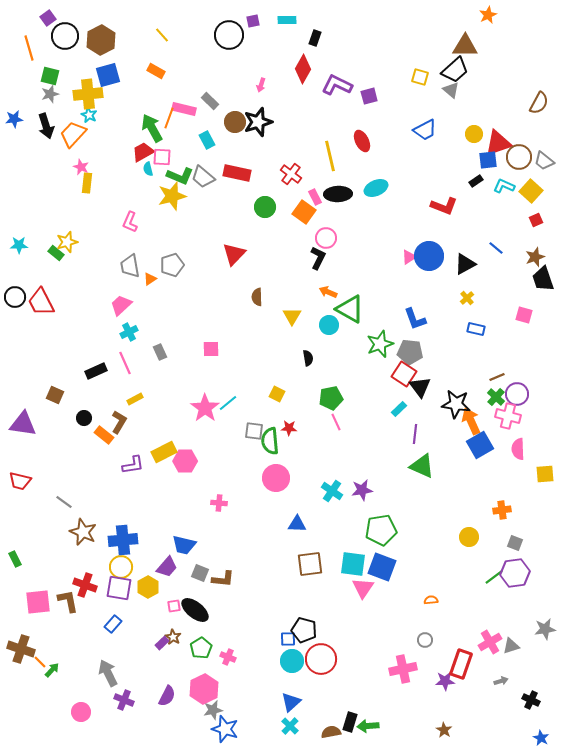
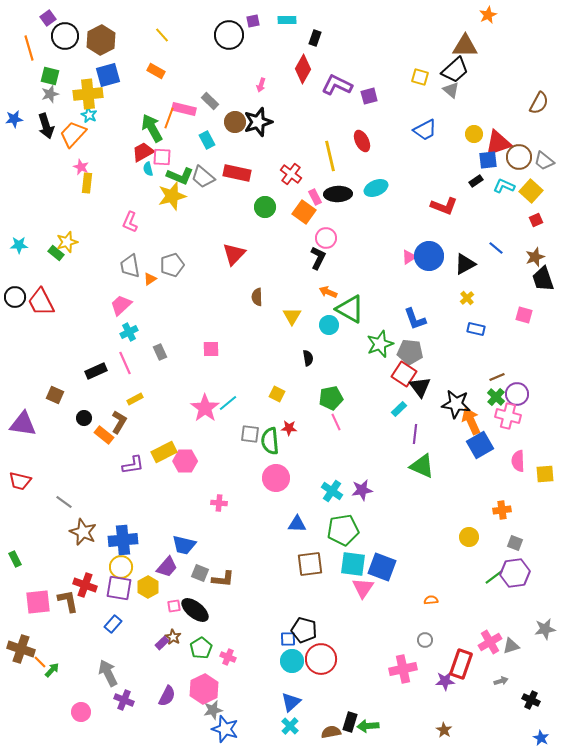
gray square at (254, 431): moved 4 px left, 3 px down
pink semicircle at (518, 449): moved 12 px down
green pentagon at (381, 530): moved 38 px left
